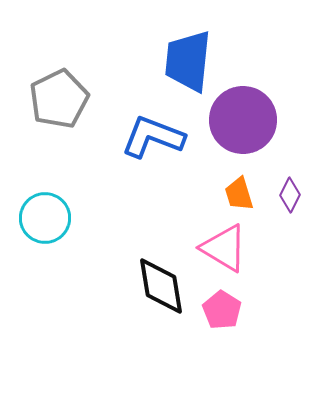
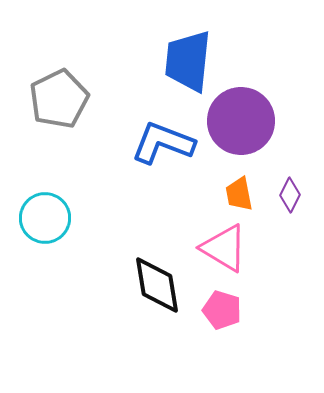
purple circle: moved 2 px left, 1 px down
blue L-shape: moved 10 px right, 6 px down
orange trapezoid: rotated 6 degrees clockwise
black diamond: moved 4 px left, 1 px up
pink pentagon: rotated 15 degrees counterclockwise
